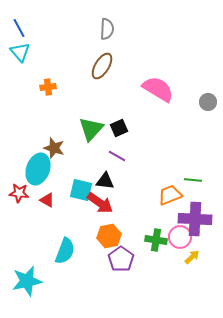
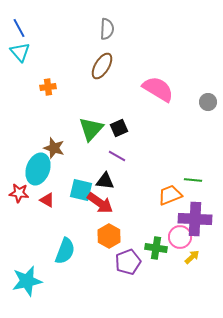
orange hexagon: rotated 20 degrees counterclockwise
green cross: moved 8 px down
purple pentagon: moved 7 px right, 3 px down; rotated 15 degrees clockwise
